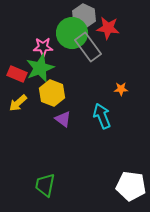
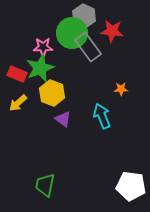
red star: moved 4 px right, 3 px down
